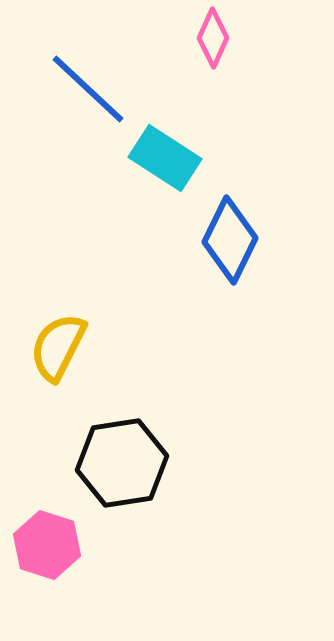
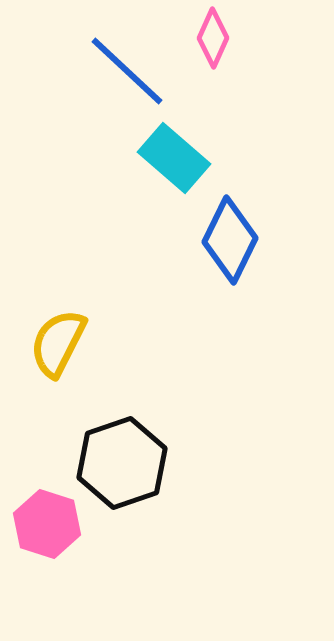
blue line: moved 39 px right, 18 px up
cyan rectangle: moved 9 px right; rotated 8 degrees clockwise
yellow semicircle: moved 4 px up
black hexagon: rotated 10 degrees counterclockwise
pink hexagon: moved 21 px up
